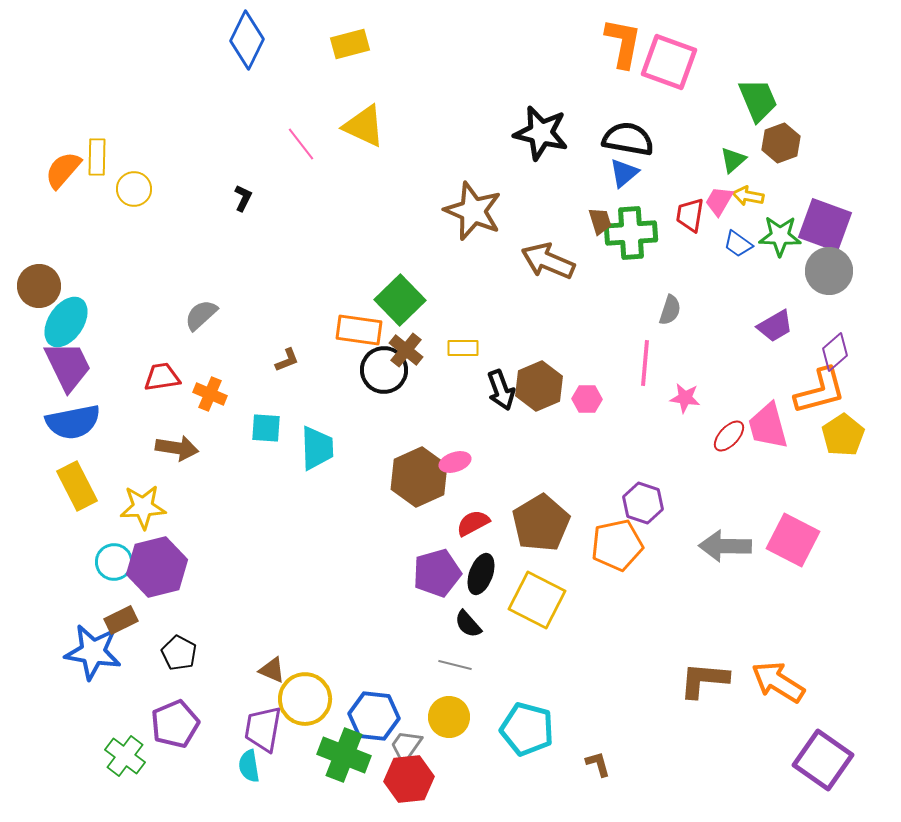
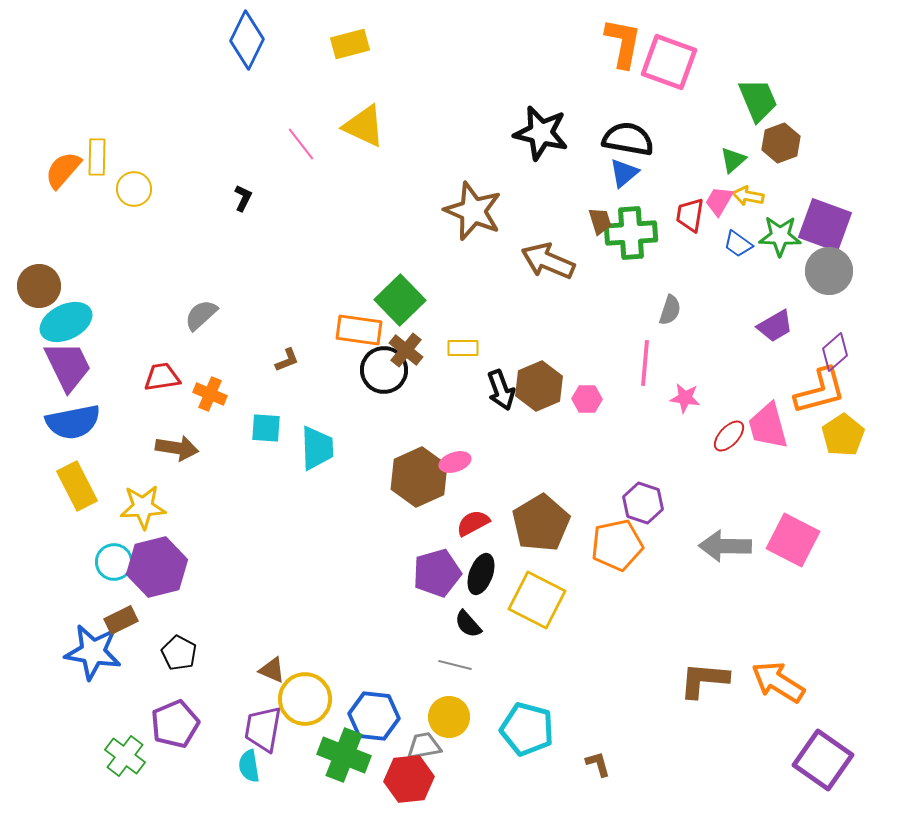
cyan ellipse at (66, 322): rotated 30 degrees clockwise
gray trapezoid at (406, 746): moved 18 px right; rotated 45 degrees clockwise
